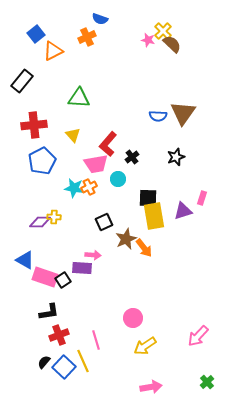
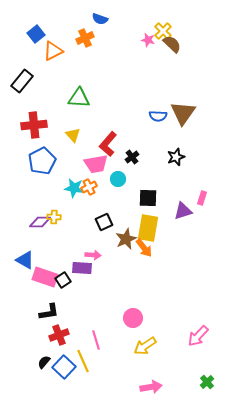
orange cross at (87, 37): moved 2 px left, 1 px down
yellow rectangle at (154, 216): moved 6 px left, 12 px down; rotated 20 degrees clockwise
